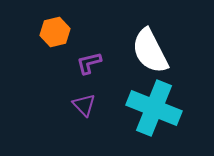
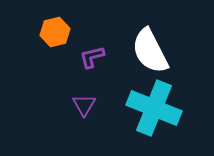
purple L-shape: moved 3 px right, 6 px up
purple triangle: rotated 15 degrees clockwise
